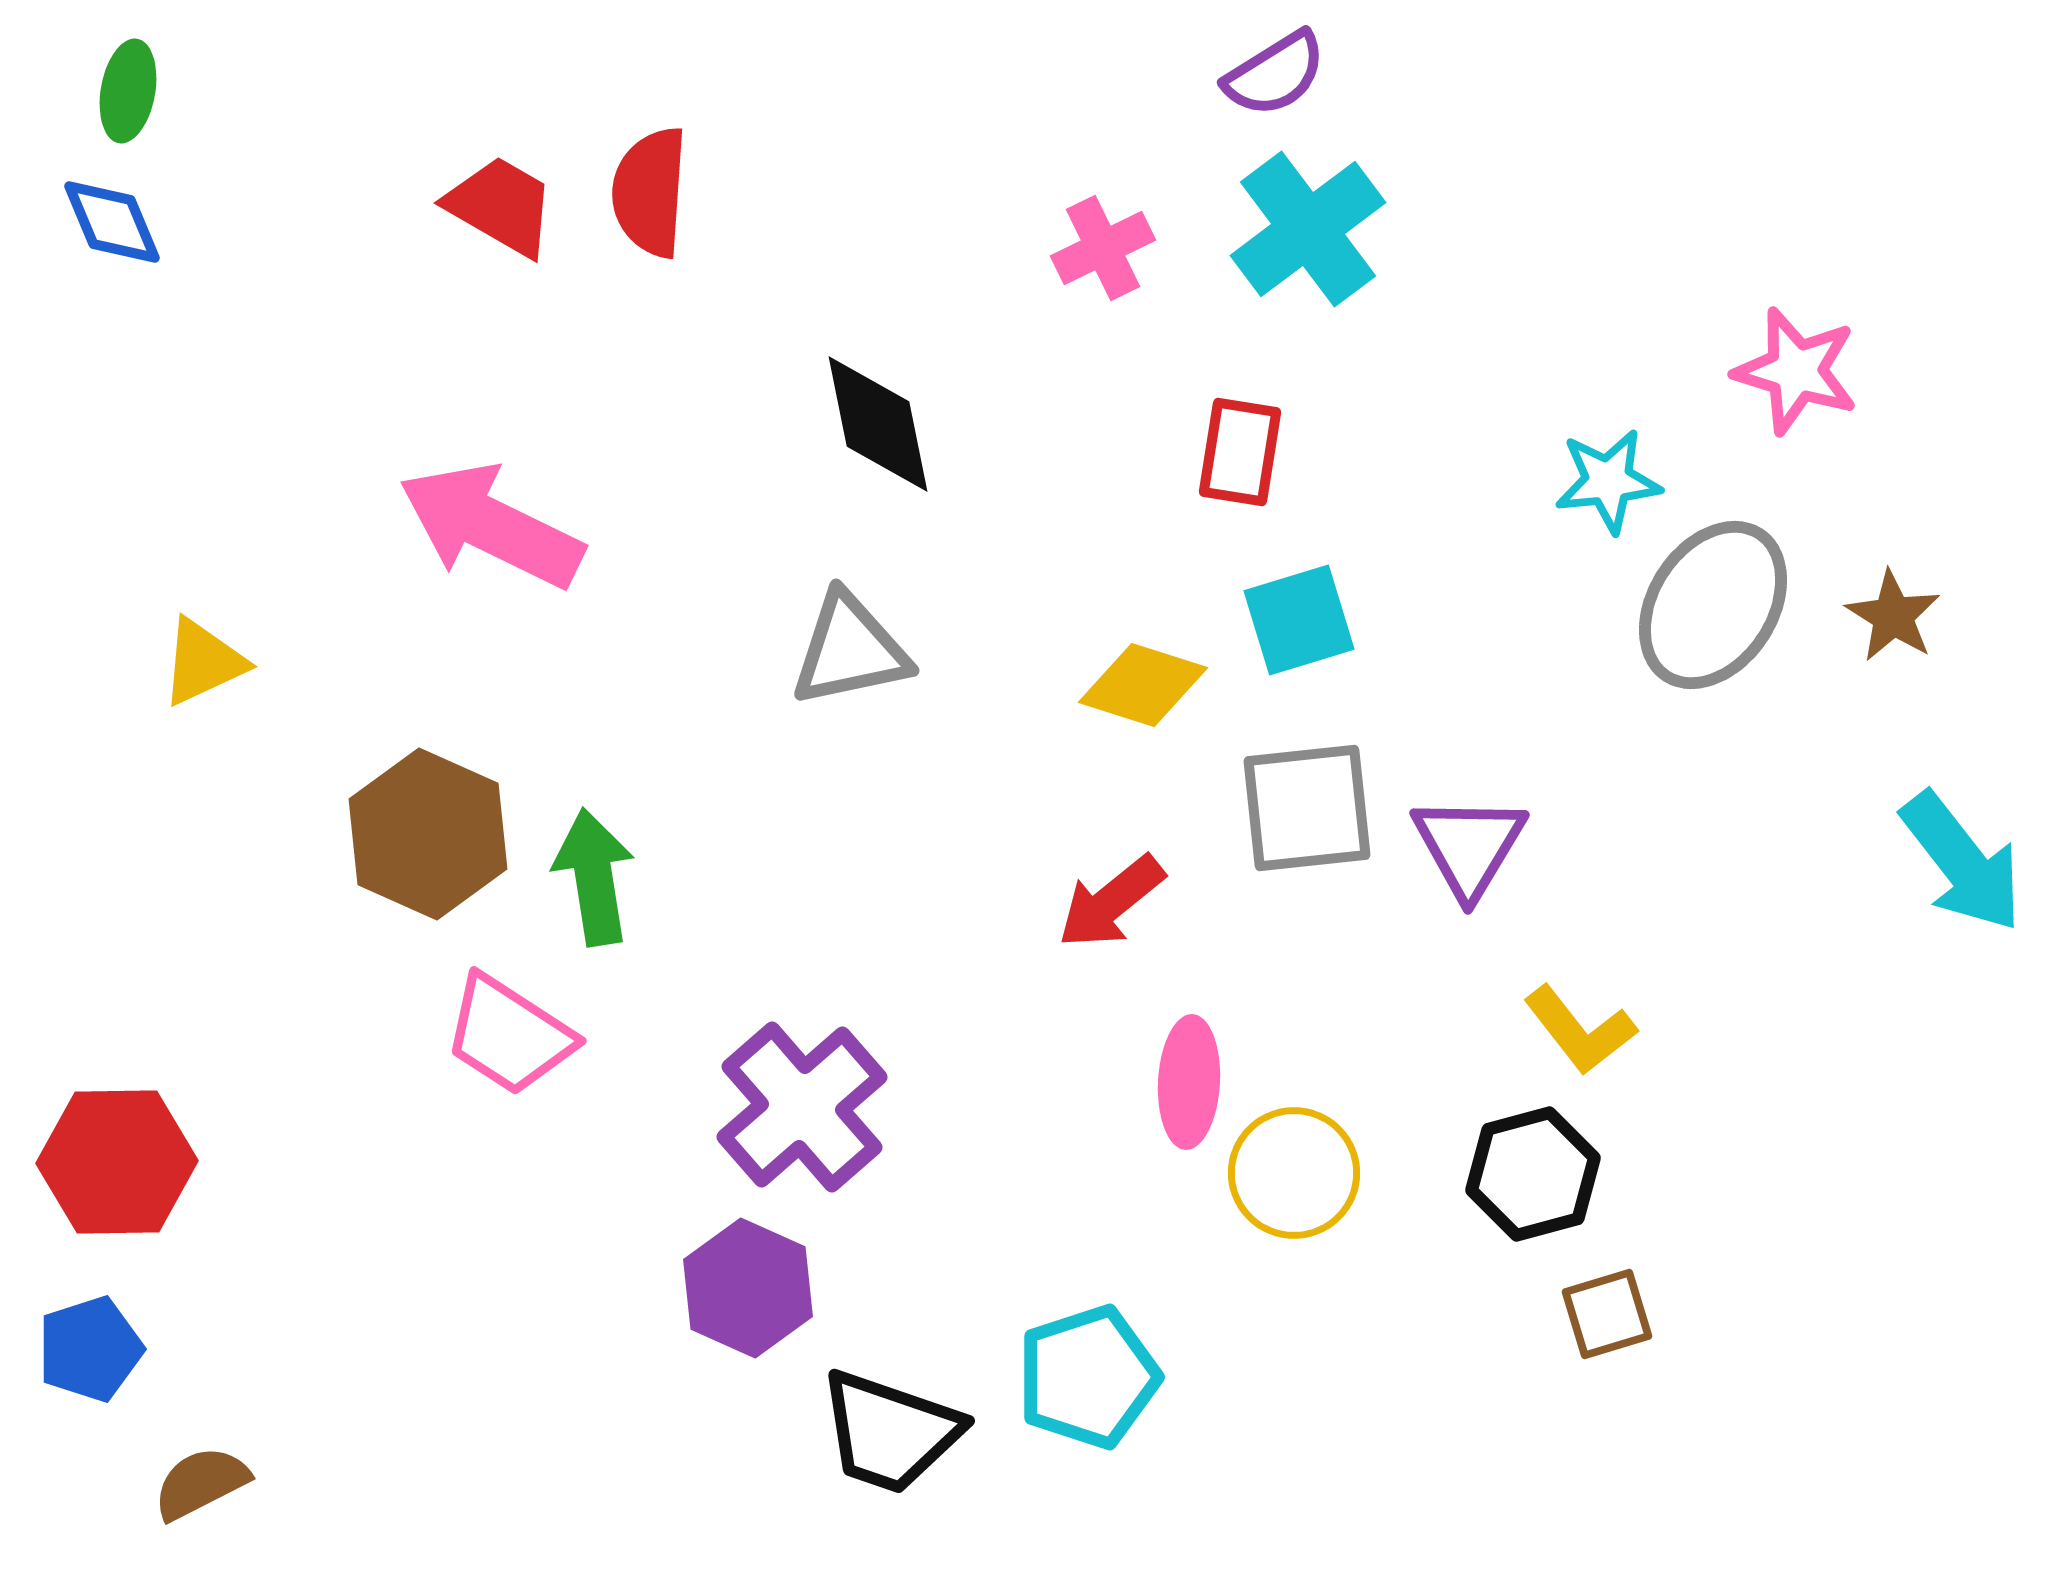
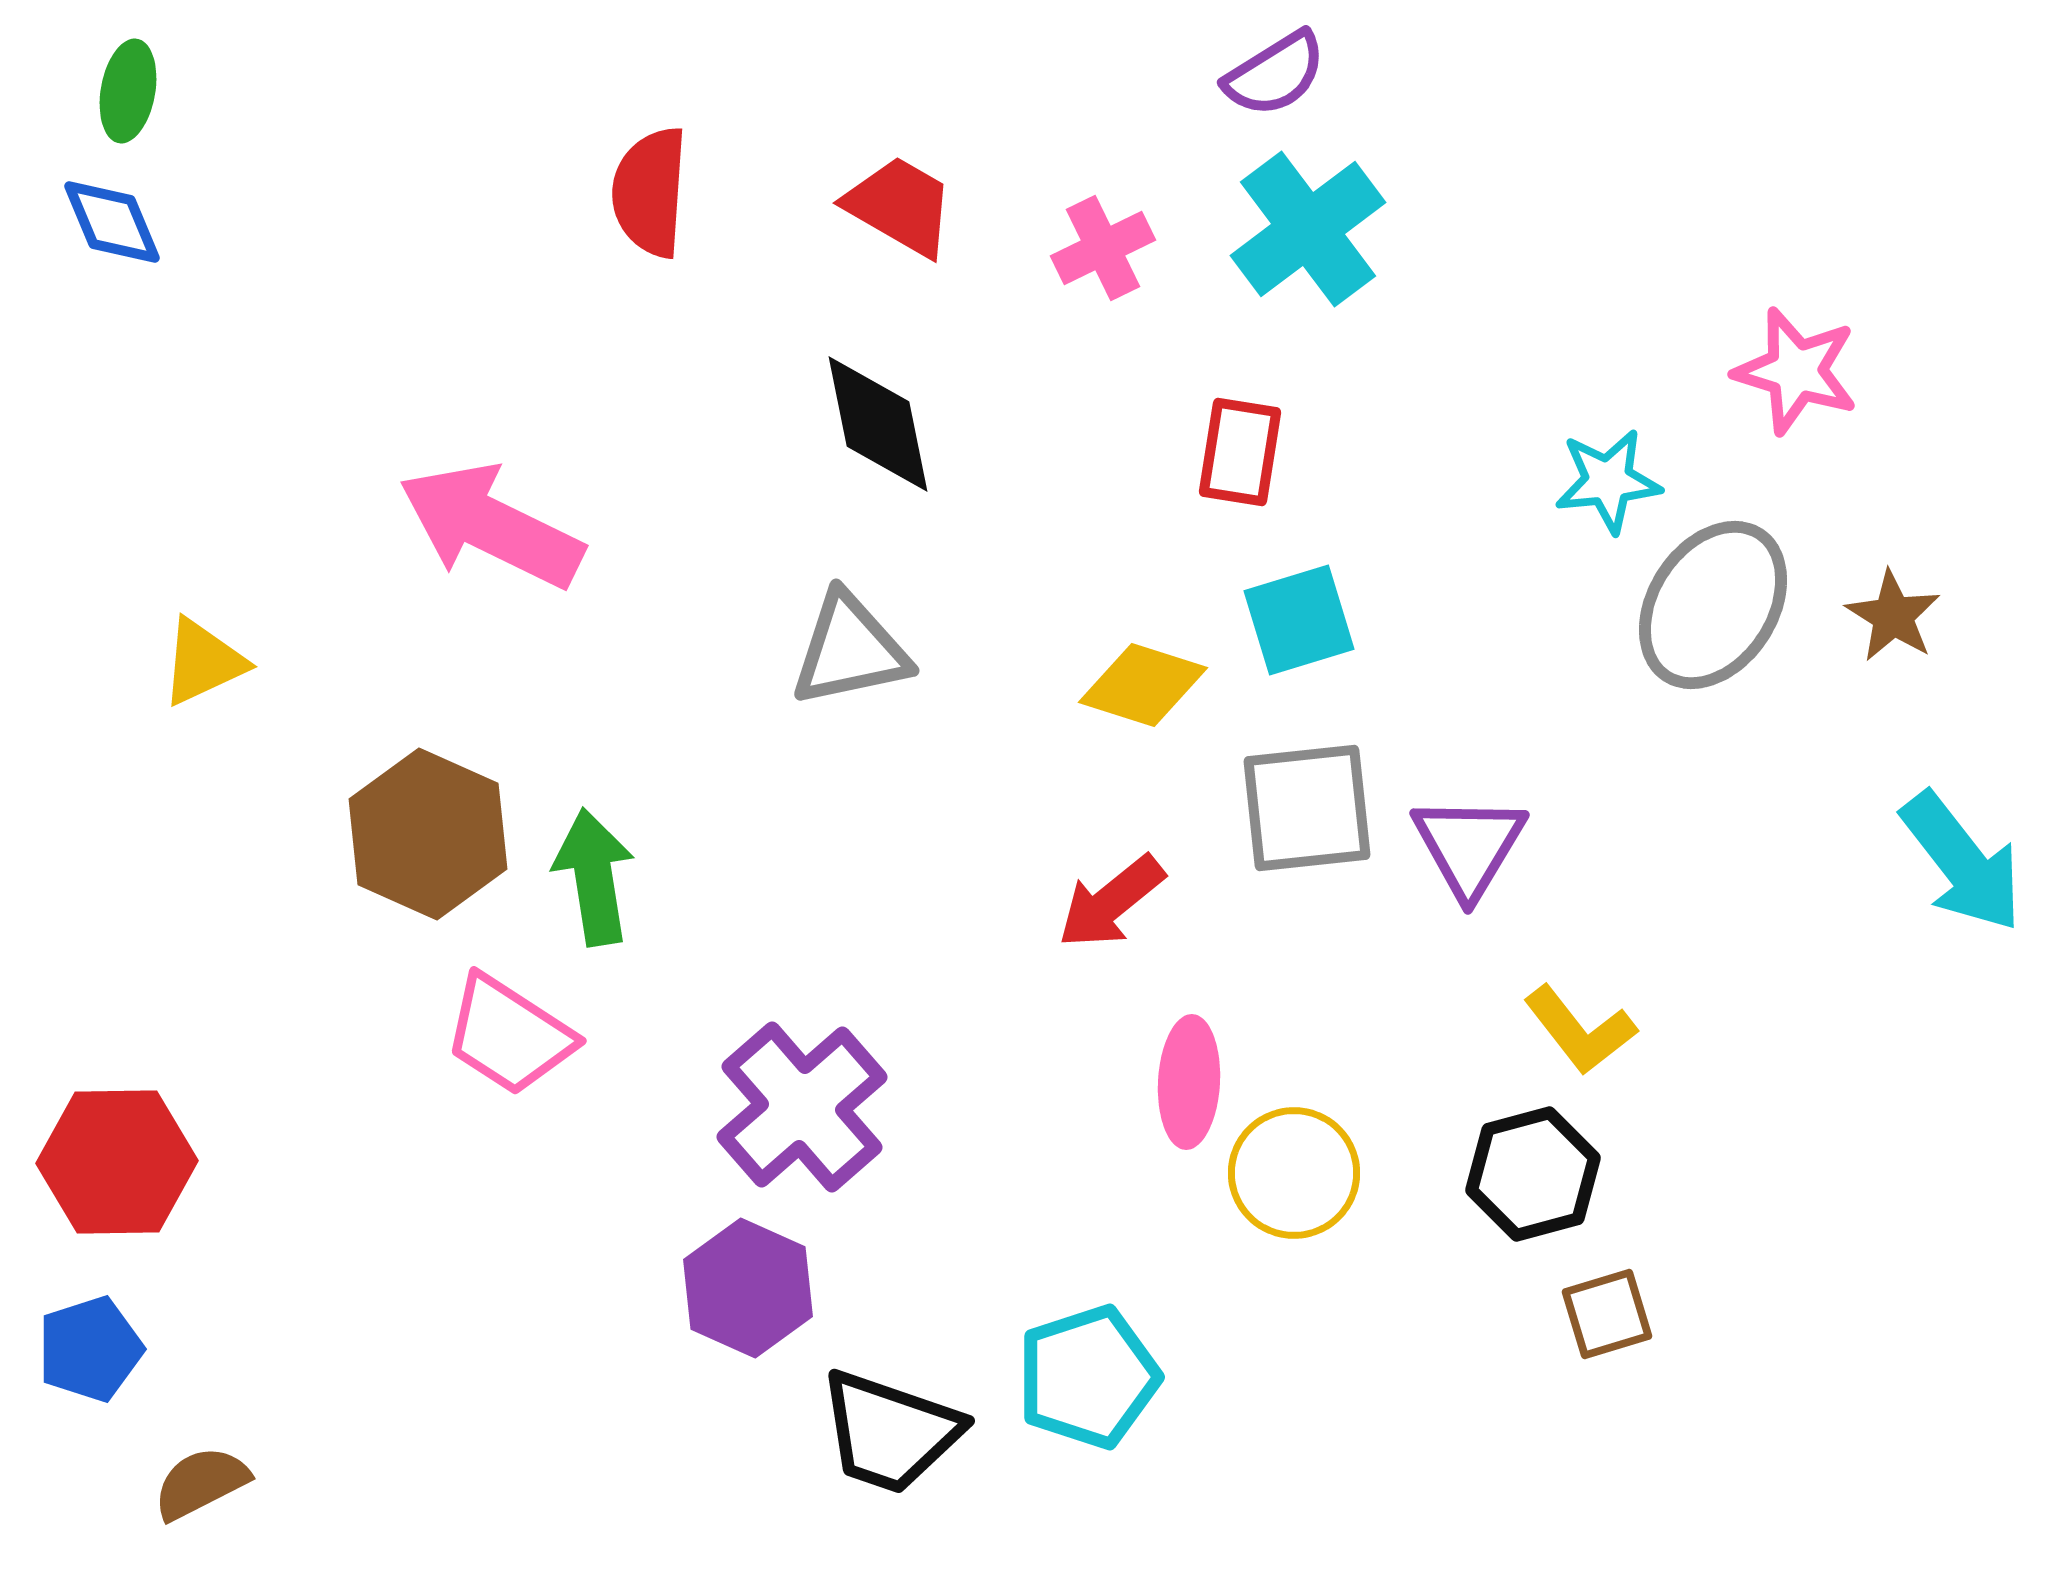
red trapezoid: moved 399 px right
